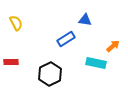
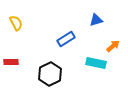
blue triangle: moved 11 px right; rotated 24 degrees counterclockwise
